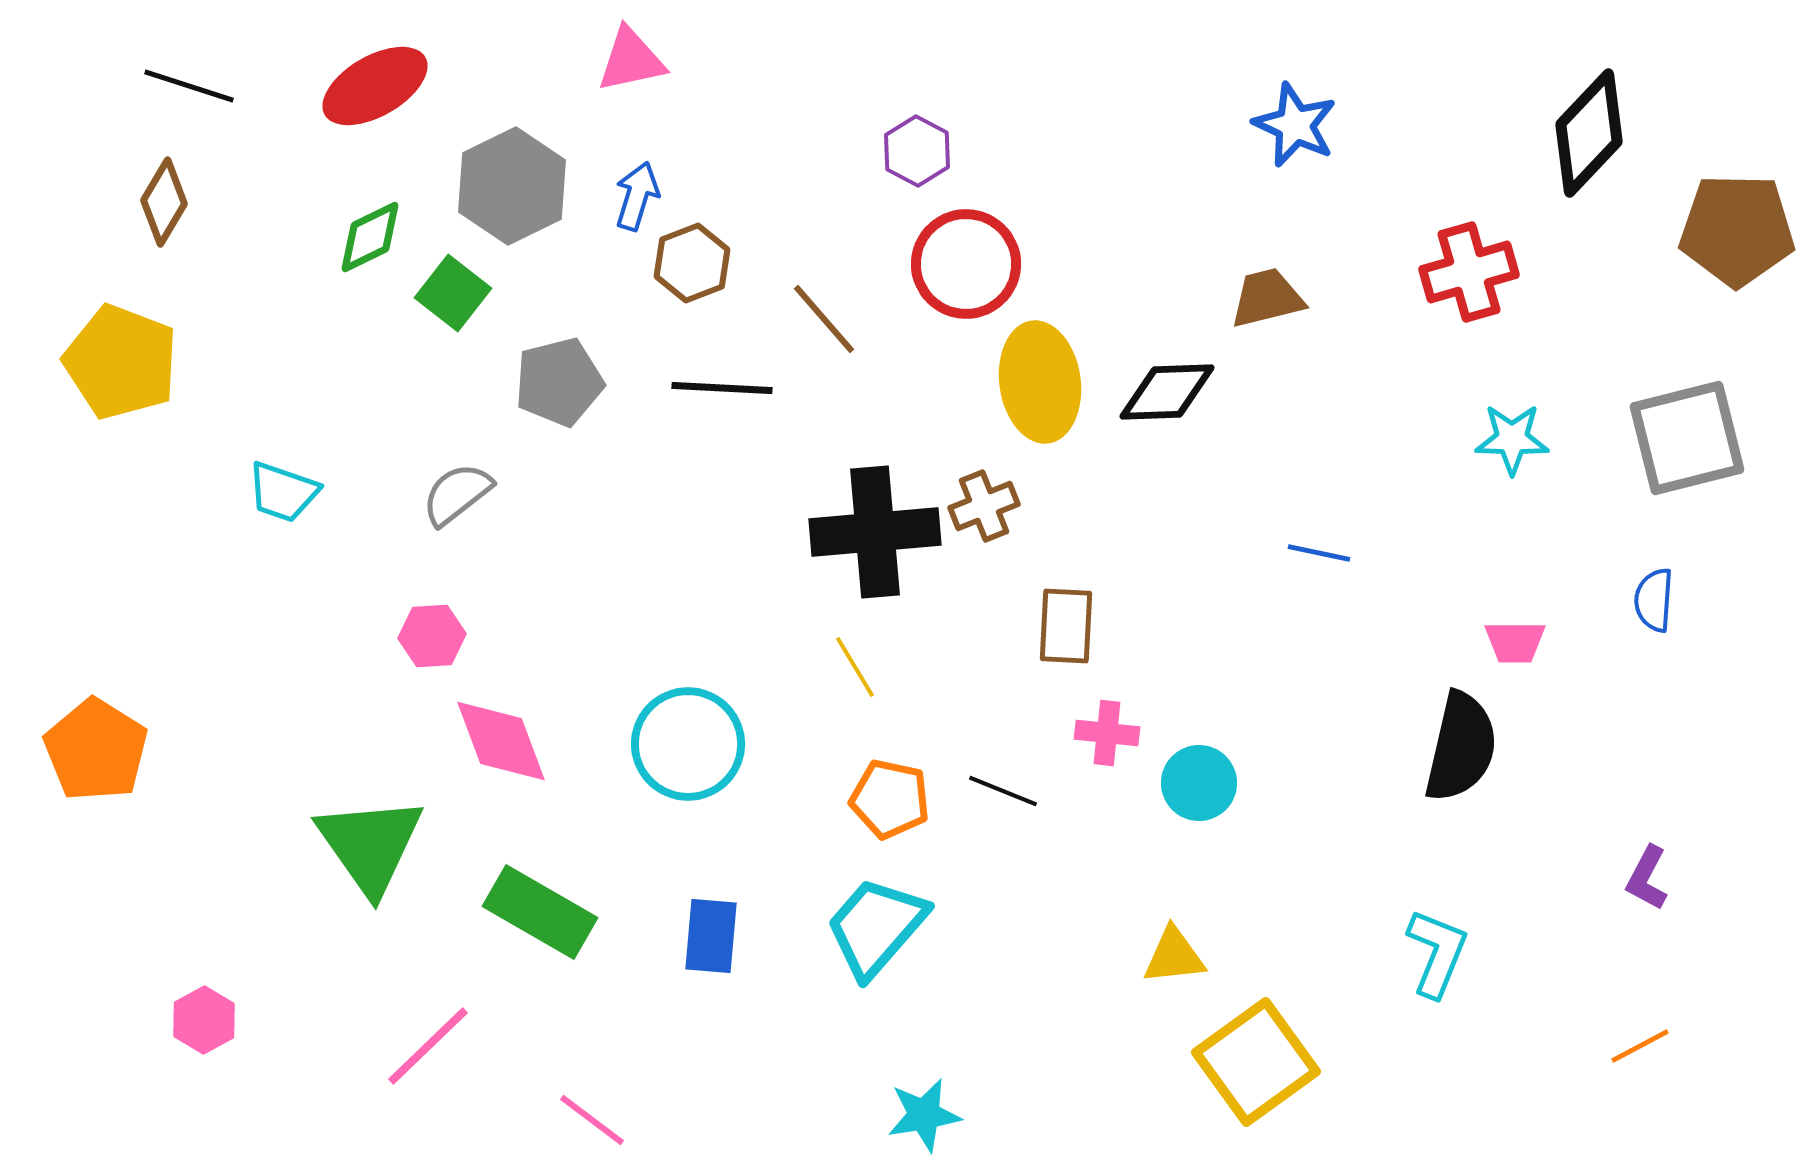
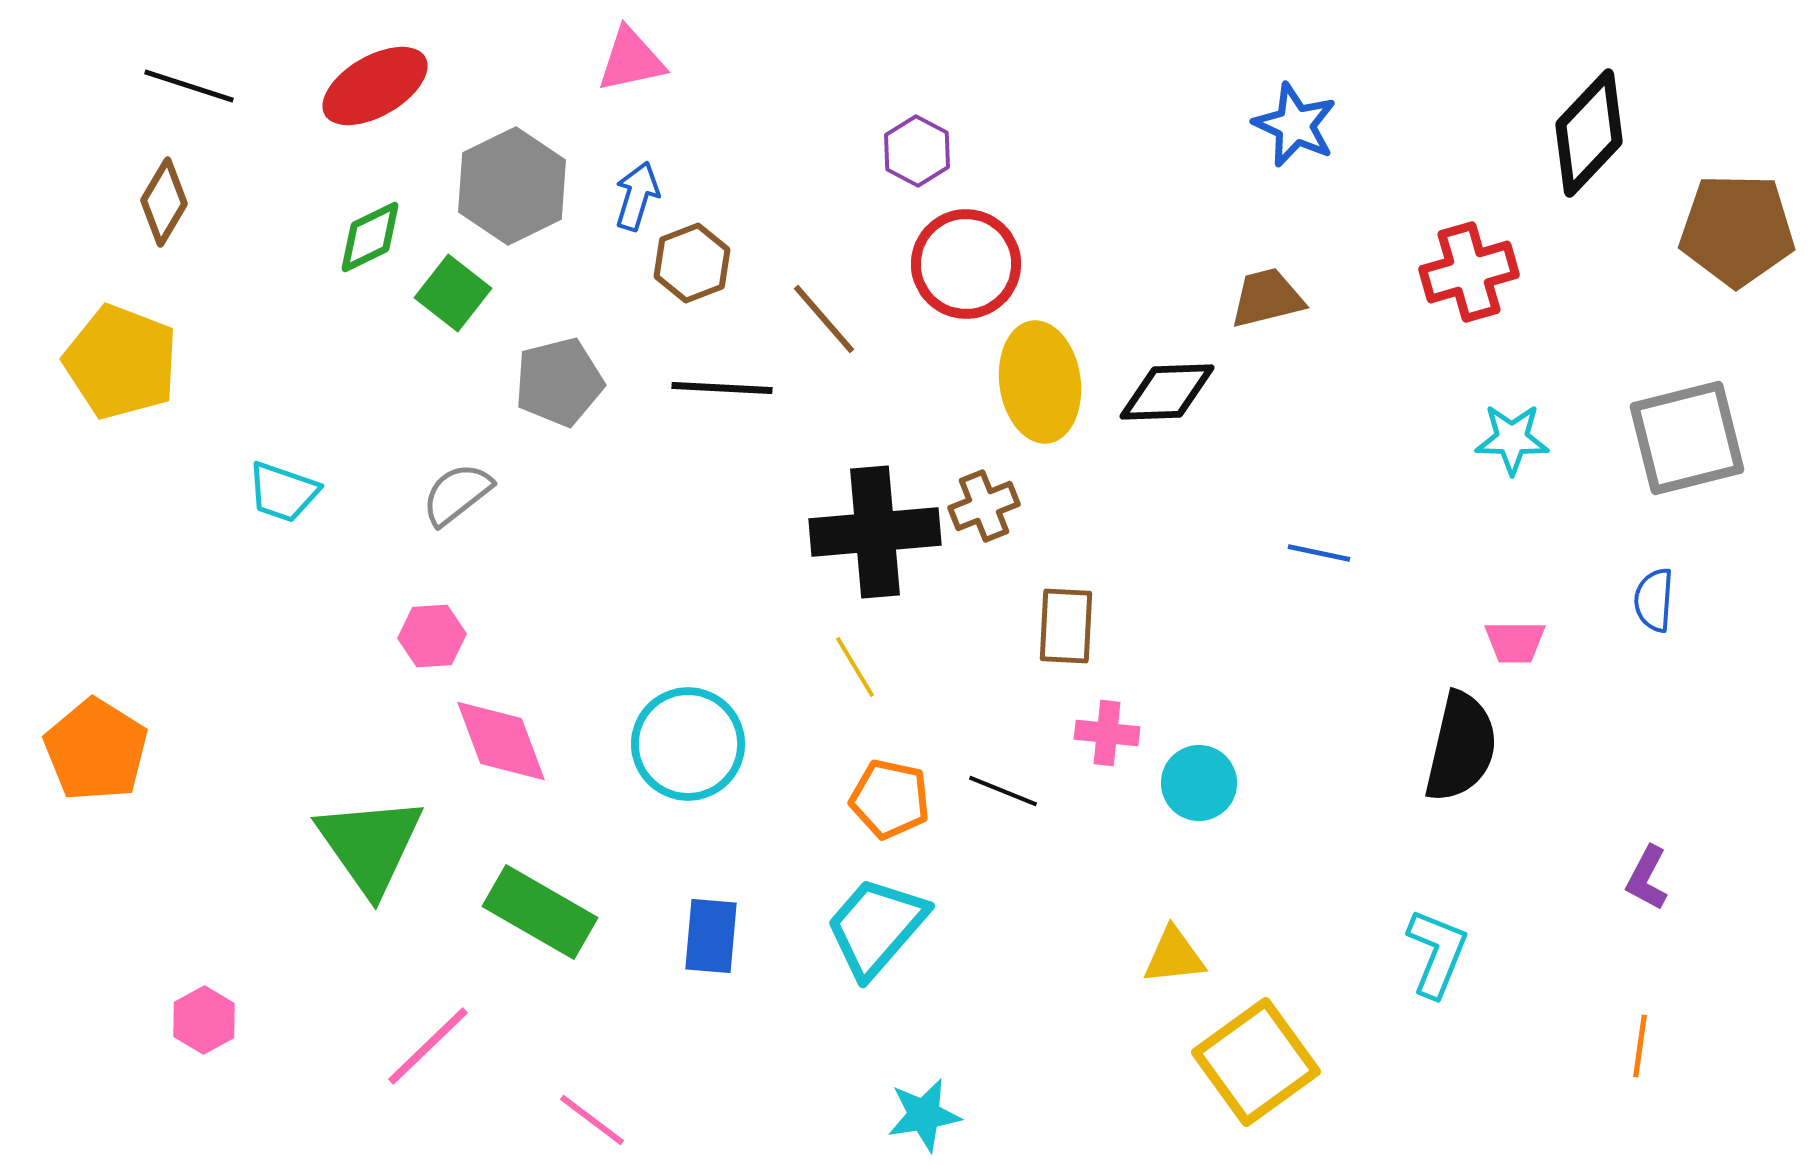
orange line at (1640, 1046): rotated 54 degrees counterclockwise
